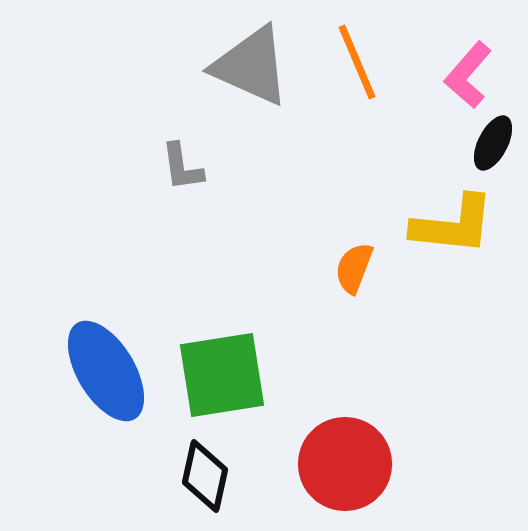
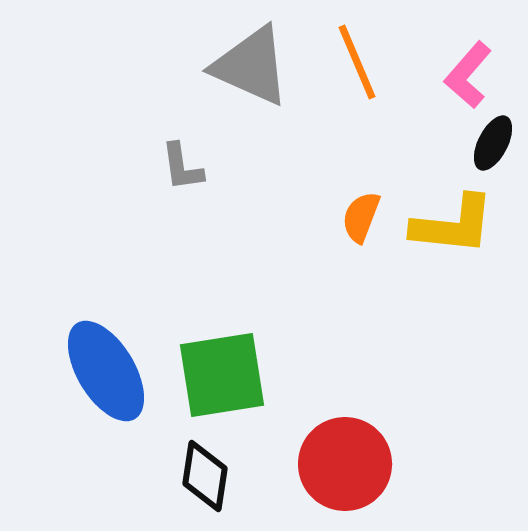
orange semicircle: moved 7 px right, 51 px up
black diamond: rotated 4 degrees counterclockwise
